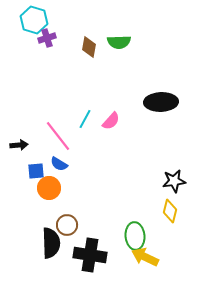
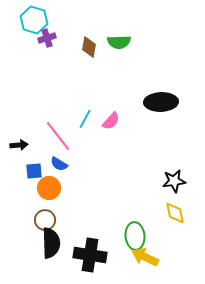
blue square: moved 2 px left
yellow diamond: moved 5 px right, 2 px down; rotated 25 degrees counterclockwise
brown circle: moved 22 px left, 5 px up
